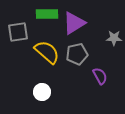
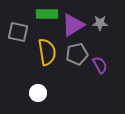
purple triangle: moved 1 px left, 2 px down
gray square: rotated 20 degrees clockwise
gray star: moved 14 px left, 15 px up
yellow semicircle: rotated 40 degrees clockwise
purple semicircle: moved 11 px up
white circle: moved 4 px left, 1 px down
